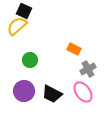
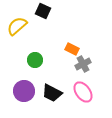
black square: moved 19 px right
orange rectangle: moved 2 px left
green circle: moved 5 px right
gray cross: moved 5 px left, 5 px up
black trapezoid: moved 1 px up
